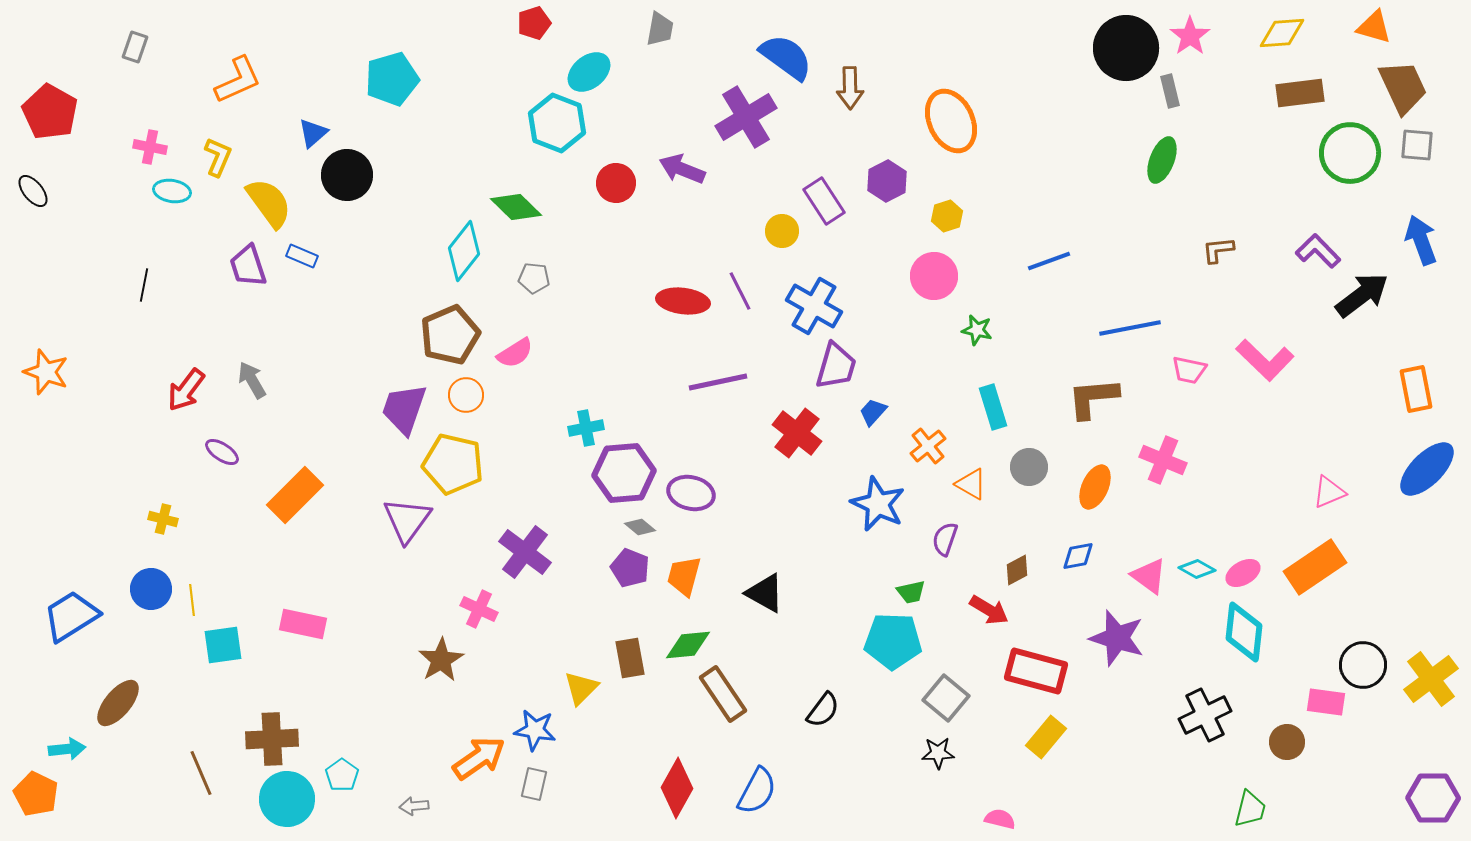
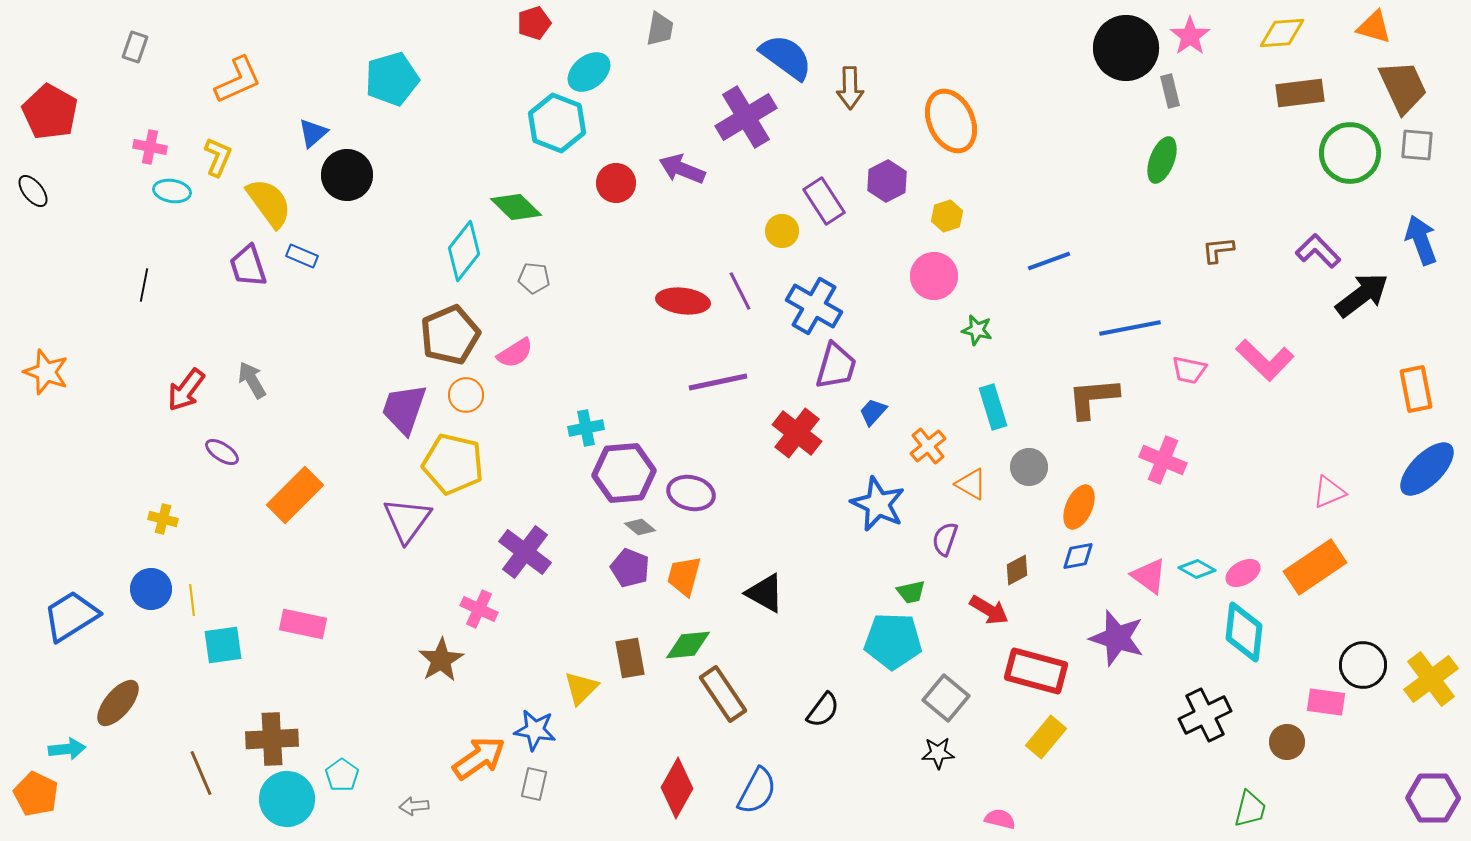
orange ellipse at (1095, 487): moved 16 px left, 20 px down
